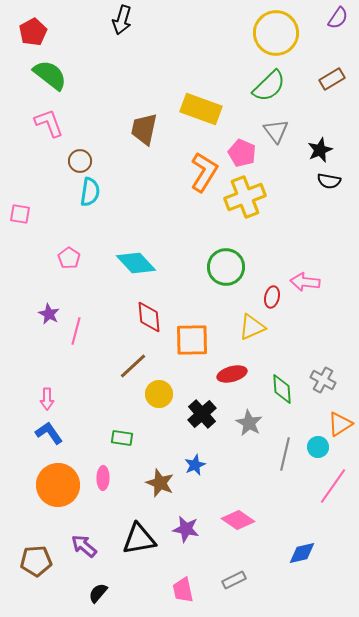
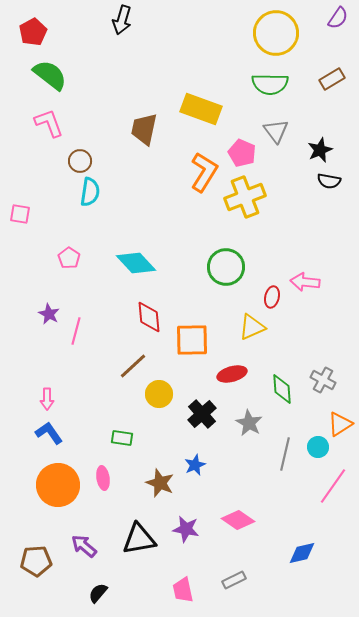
green semicircle at (269, 86): moved 1 px right, 2 px up; rotated 45 degrees clockwise
pink ellipse at (103, 478): rotated 10 degrees counterclockwise
